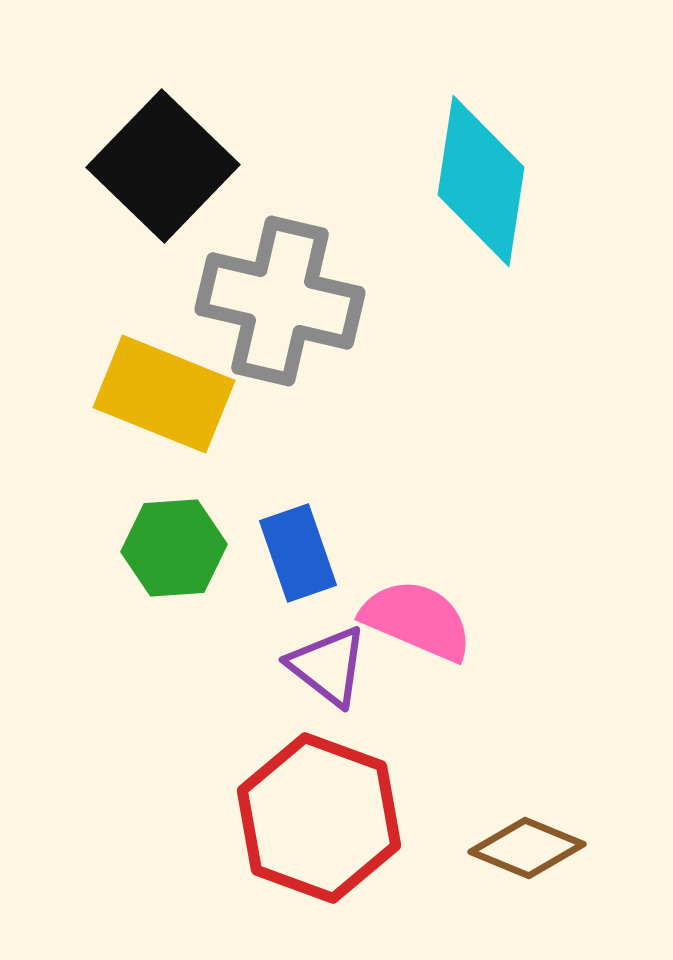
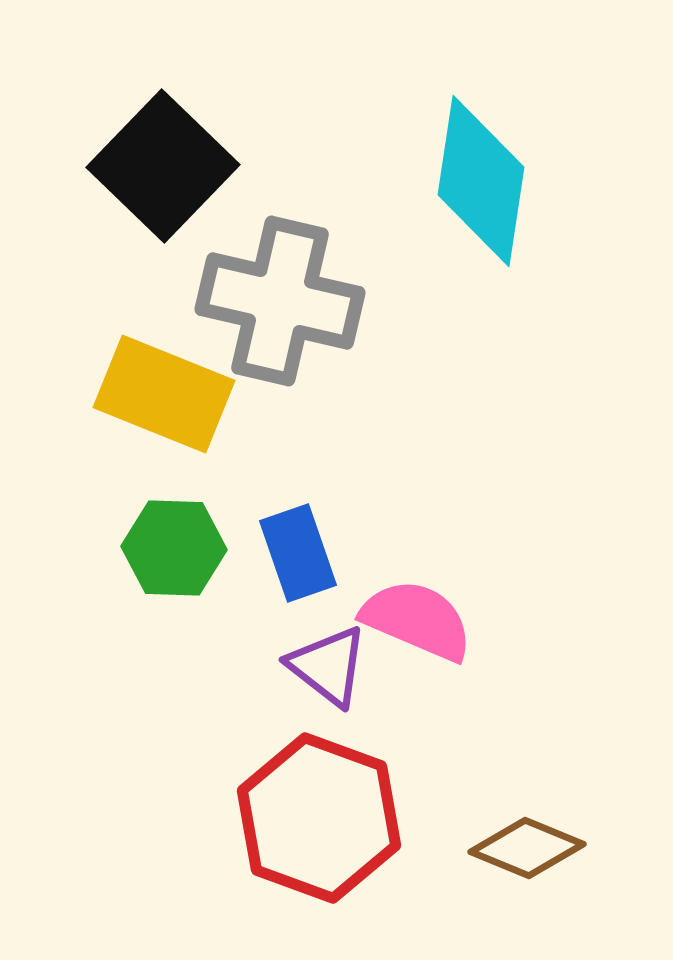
green hexagon: rotated 6 degrees clockwise
